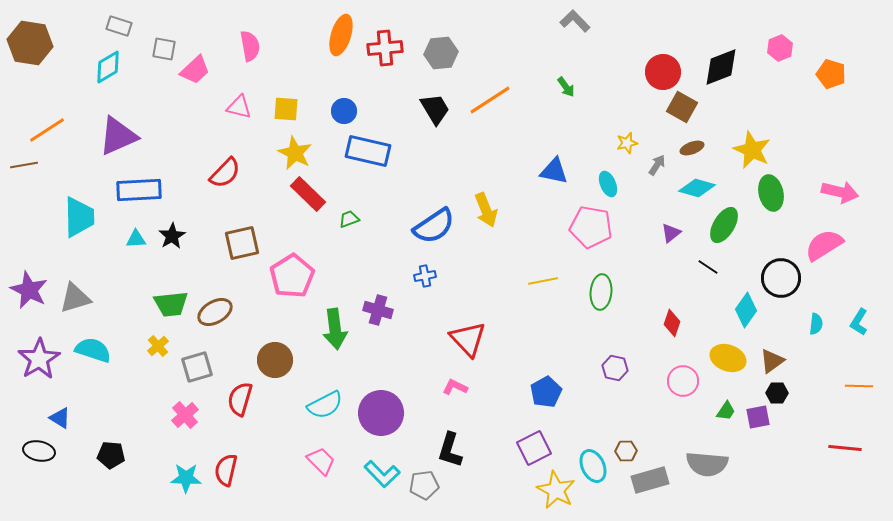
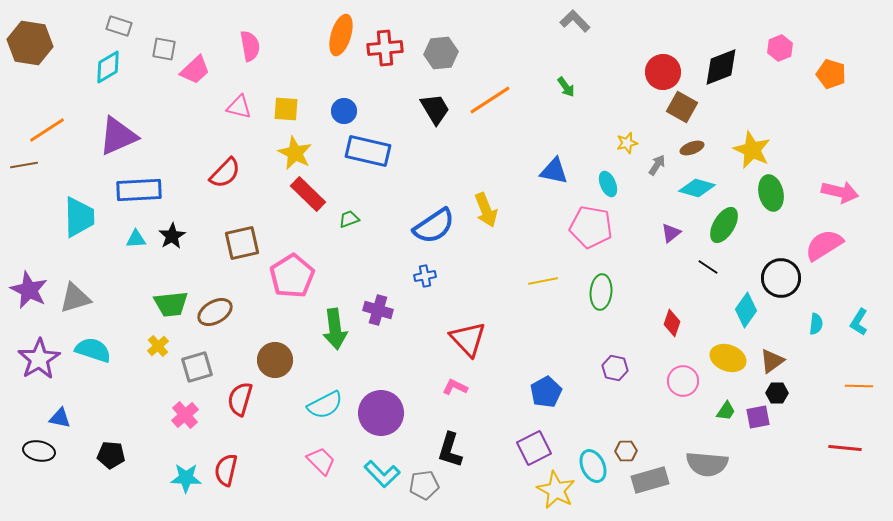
blue triangle at (60, 418): rotated 20 degrees counterclockwise
